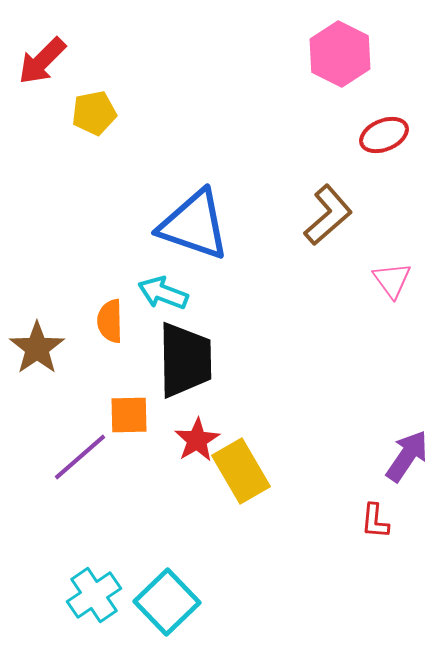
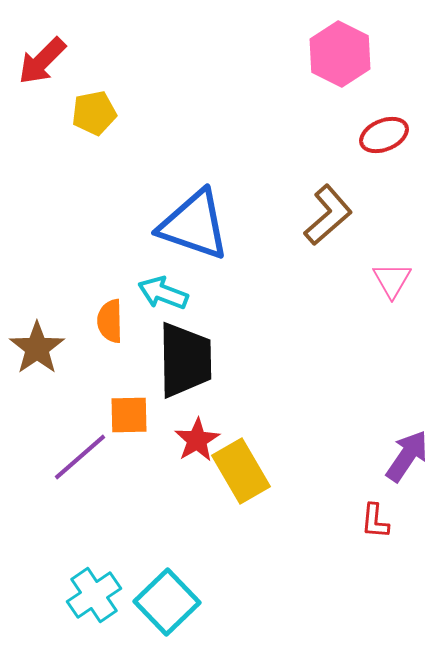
pink triangle: rotated 6 degrees clockwise
